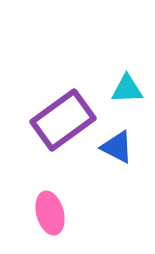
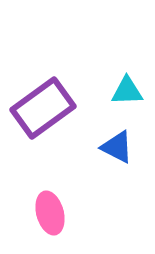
cyan triangle: moved 2 px down
purple rectangle: moved 20 px left, 12 px up
